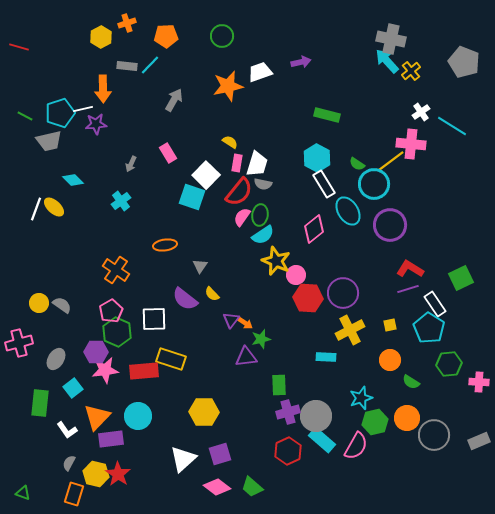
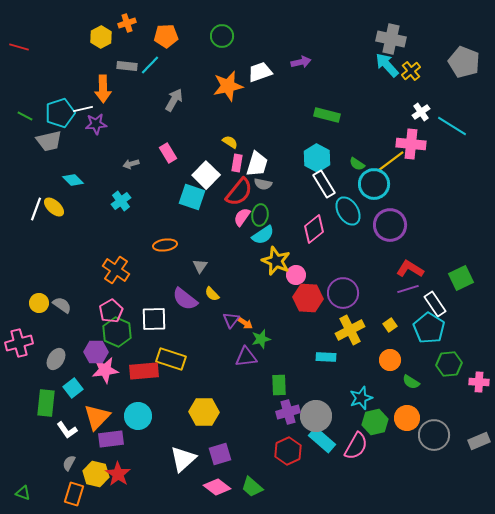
cyan arrow at (387, 61): moved 4 px down
gray arrow at (131, 164): rotated 49 degrees clockwise
yellow square at (390, 325): rotated 24 degrees counterclockwise
green rectangle at (40, 403): moved 6 px right
